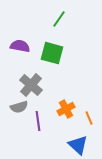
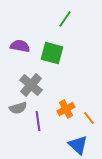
green line: moved 6 px right
gray semicircle: moved 1 px left, 1 px down
orange line: rotated 16 degrees counterclockwise
